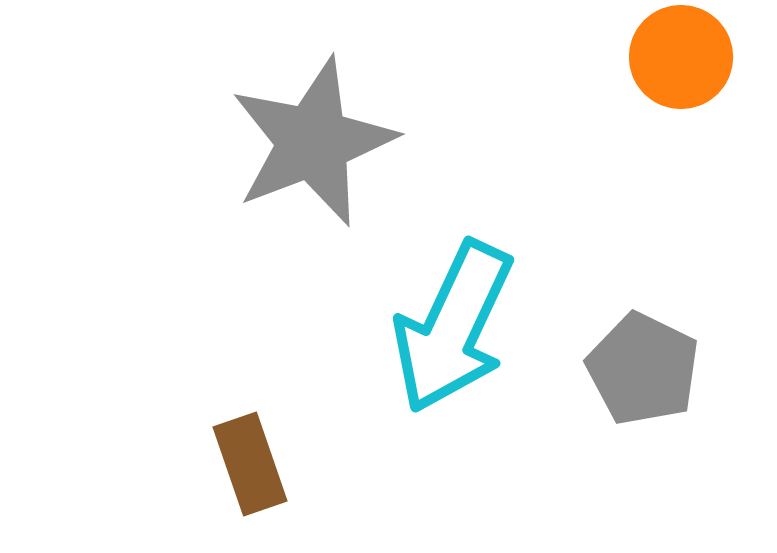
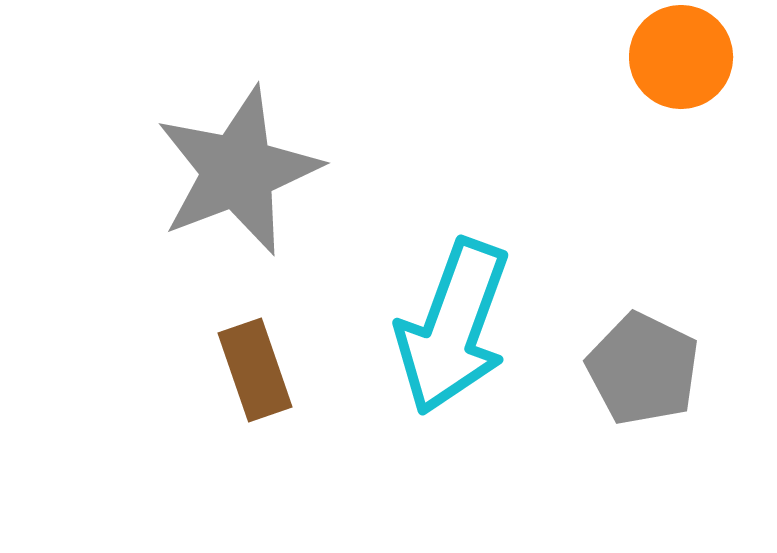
gray star: moved 75 px left, 29 px down
cyan arrow: rotated 5 degrees counterclockwise
brown rectangle: moved 5 px right, 94 px up
